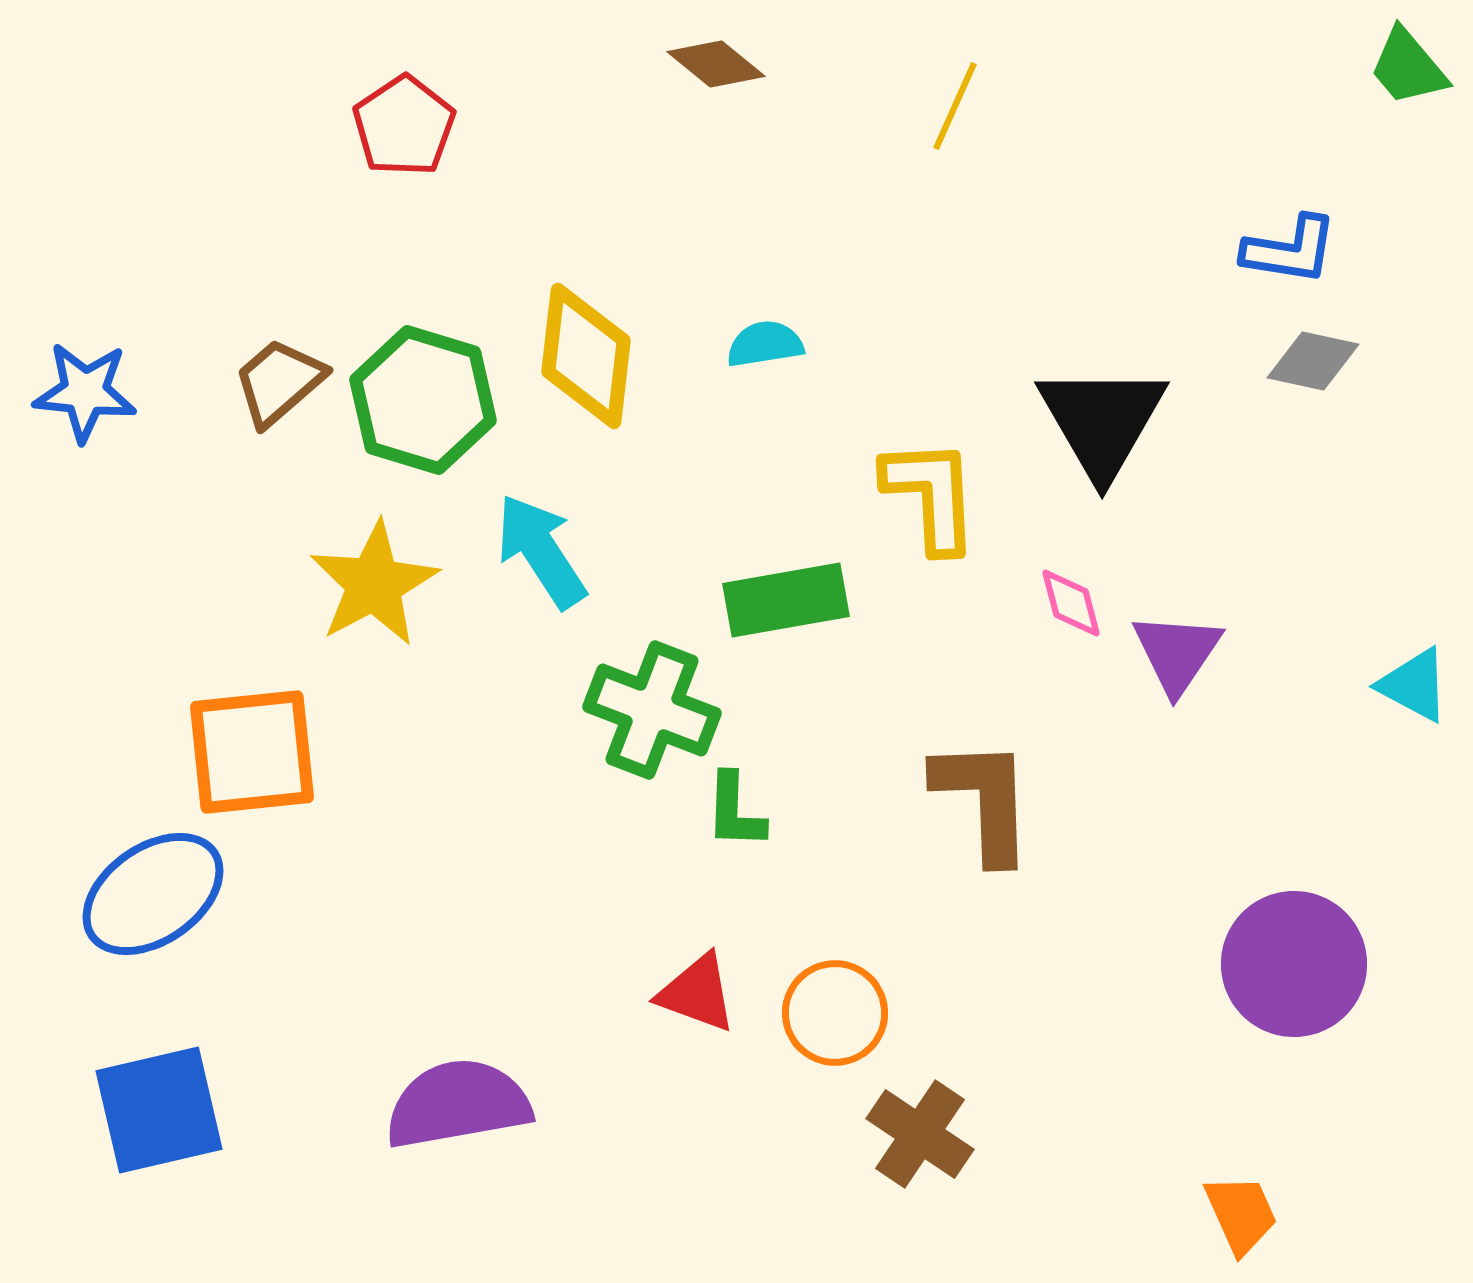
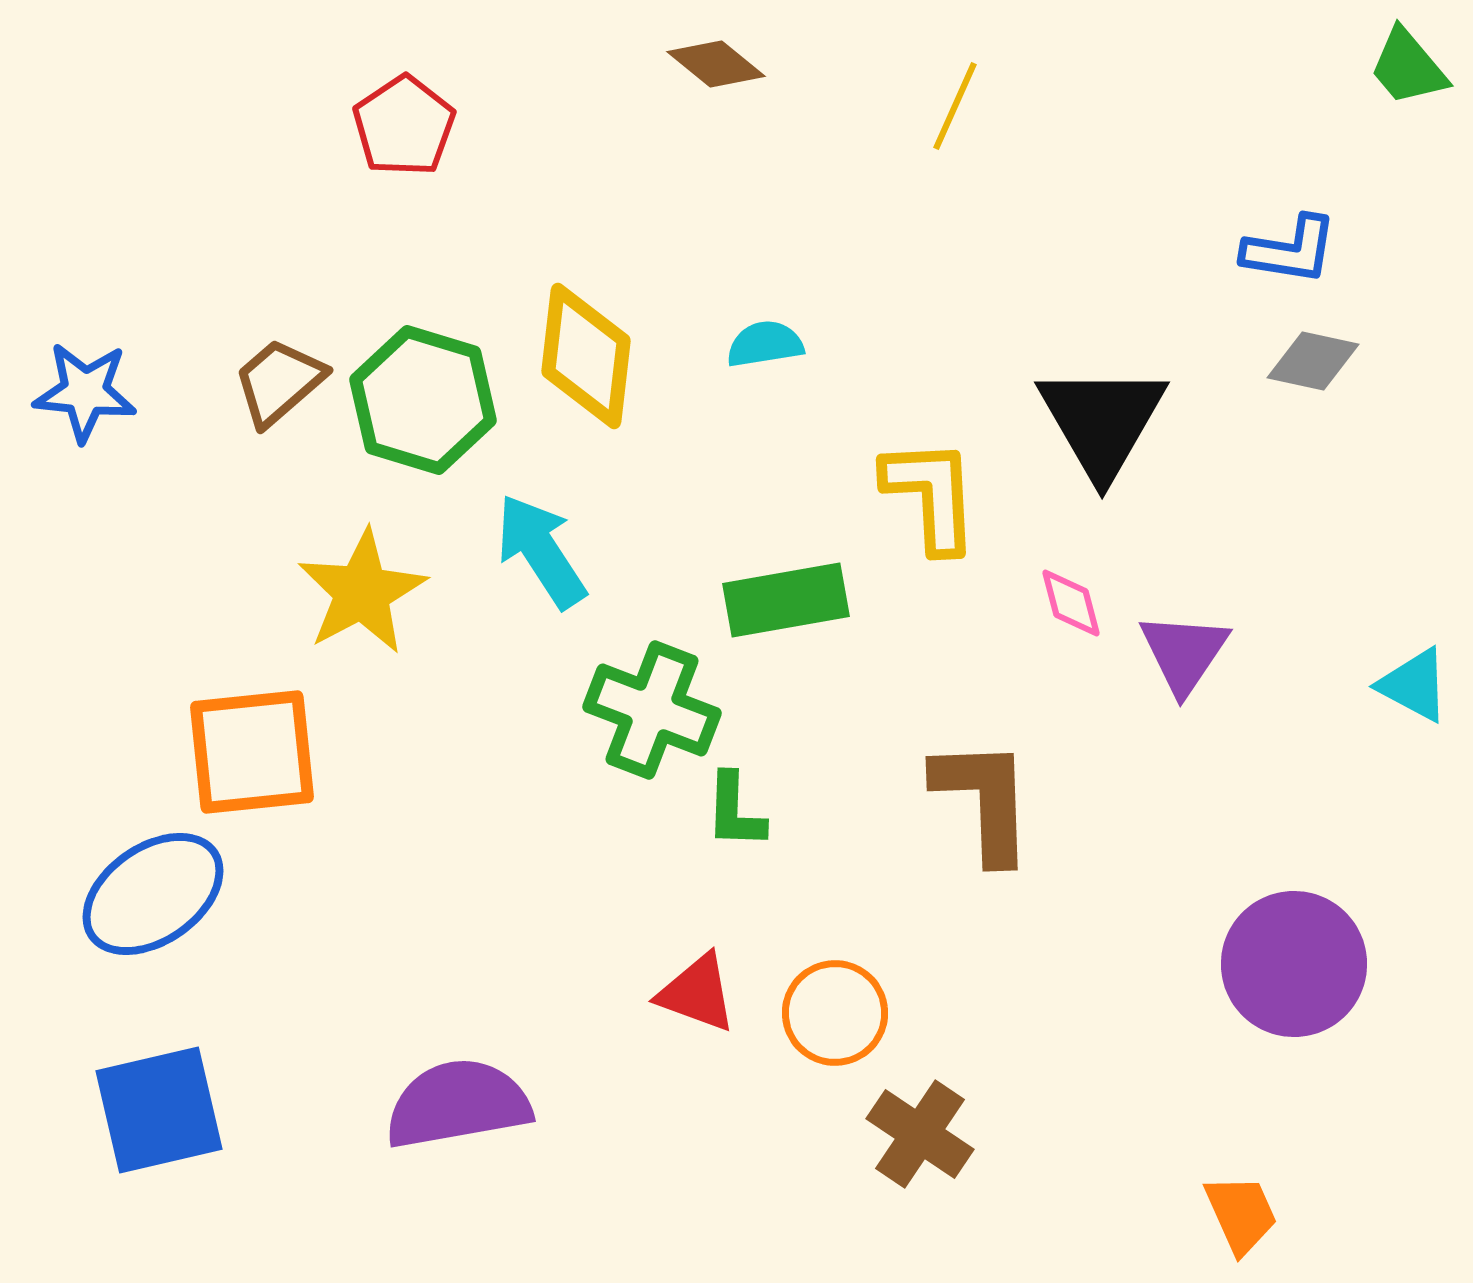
yellow star: moved 12 px left, 8 px down
purple triangle: moved 7 px right
